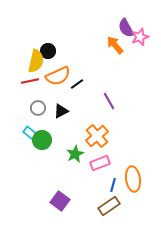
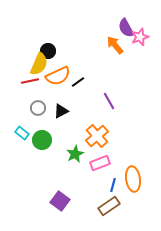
yellow semicircle: moved 3 px right, 3 px down; rotated 10 degrees clockwise
black line: moved 1 px right, 2 px up
cyan rectangle: moved 8 px left
